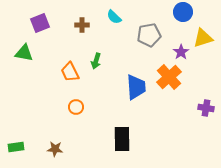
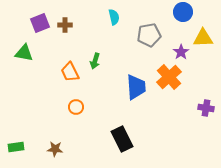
cyan semicircle: rotated 147 degrees counterclockwise
brown cross: moved 17 px left
yellow triangle: rotated 15 degrees clockwise
green arrow: moved 1 px left
black rectangle: rotated 25 degrees counterclockwise
